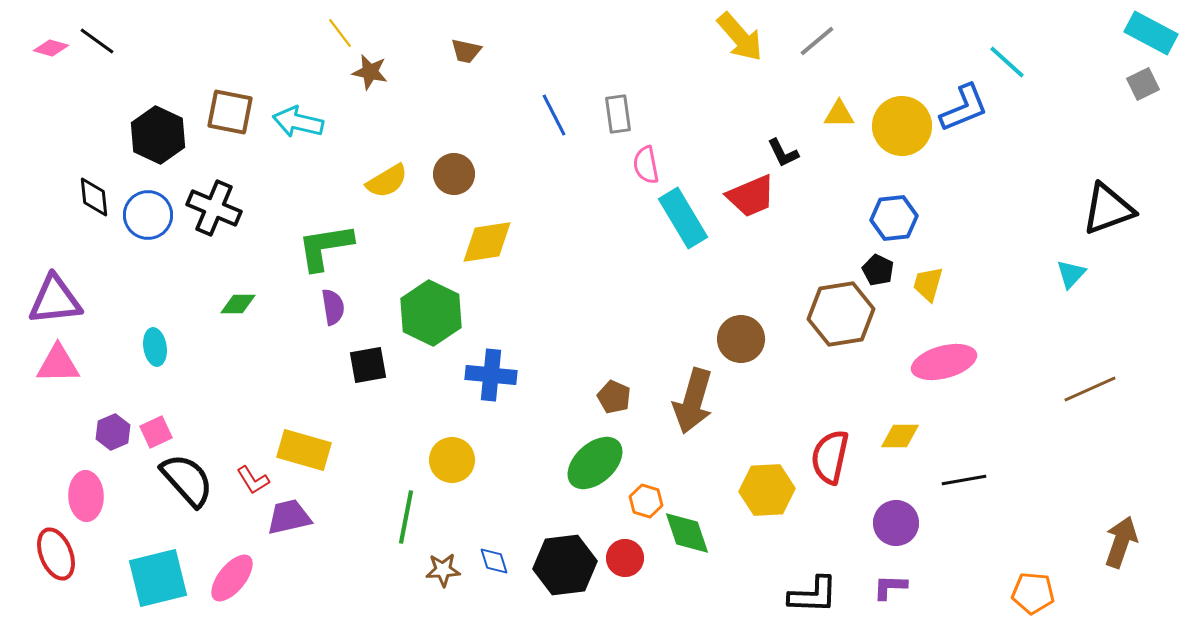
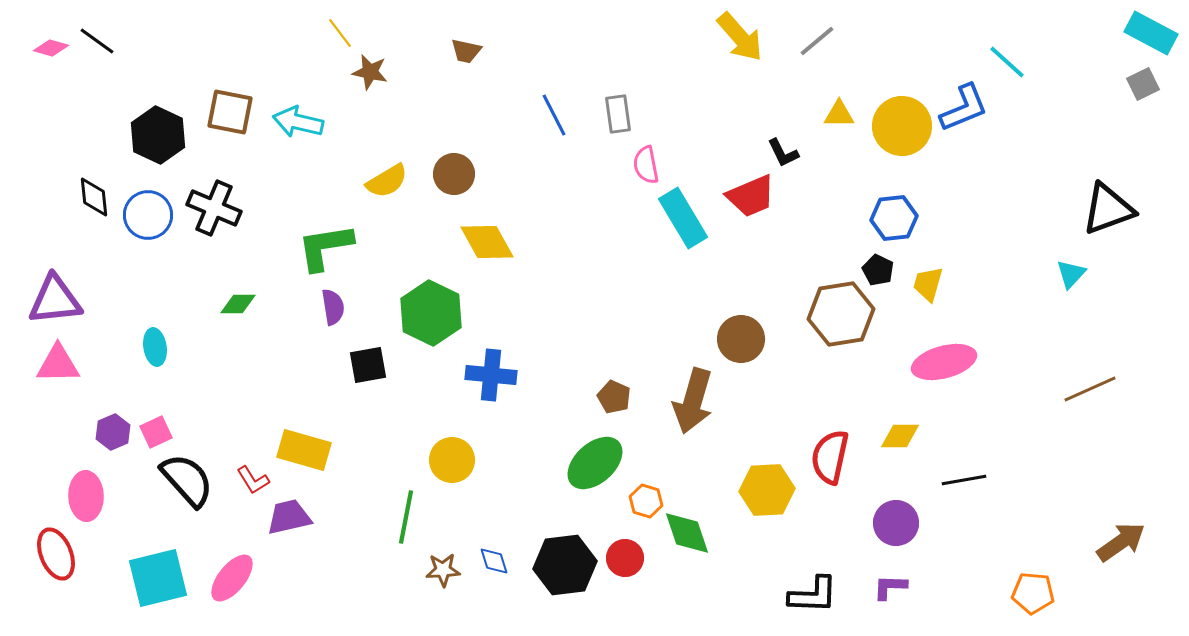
yellow diamond at (487, 242): rotated 70 degrees clockwise
brown arrow at (1121, 542): rotated 36 degrees clockwise
